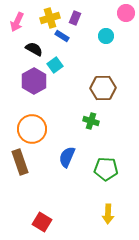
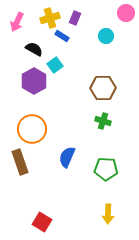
green cross: moved 12 px right
